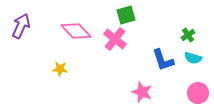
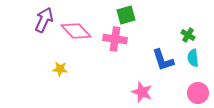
purple arrow: moved 23 px right, 6 px up
green cross: rotated 24 degrees counterclockwise
pink cross: rotated 30 degrees counterclockwise
cyan semicircle: rotated 66 degrees clockwise
